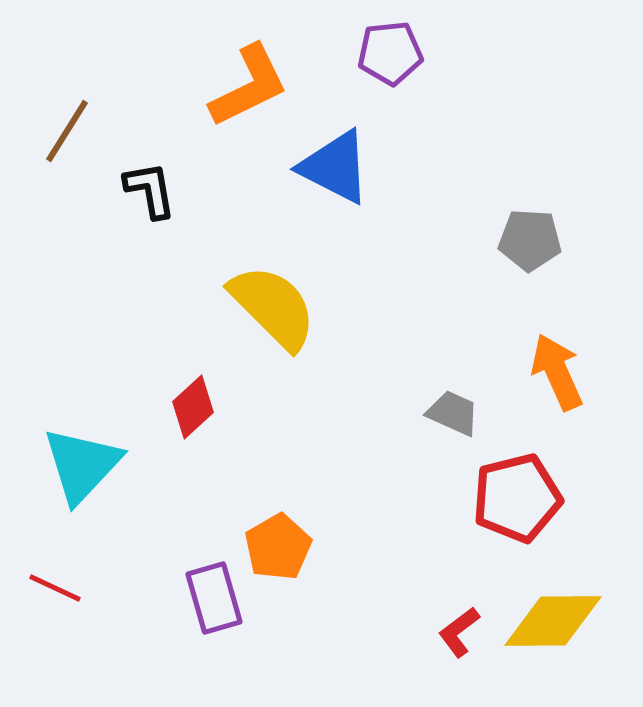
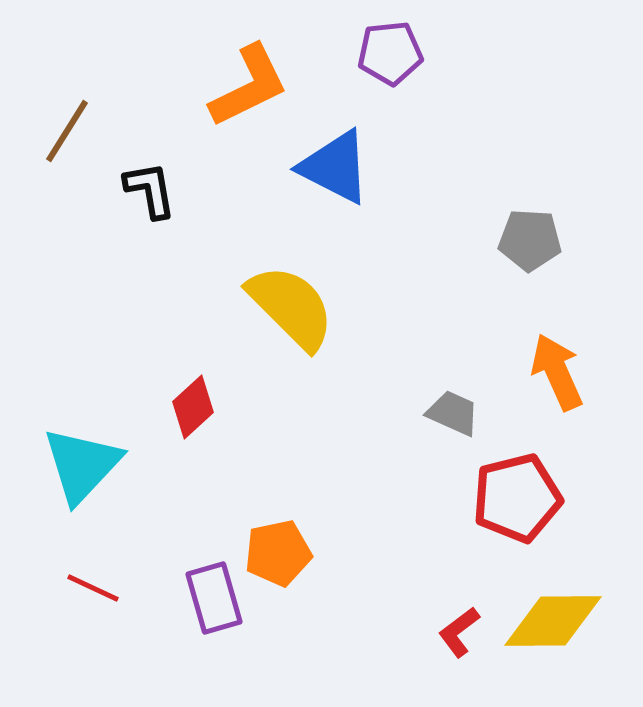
yellow semicircle: moved 18 px right
orange pentagon: moved 6 px down; rotated 18 degrees clockwise
red line: moved 38 px right
